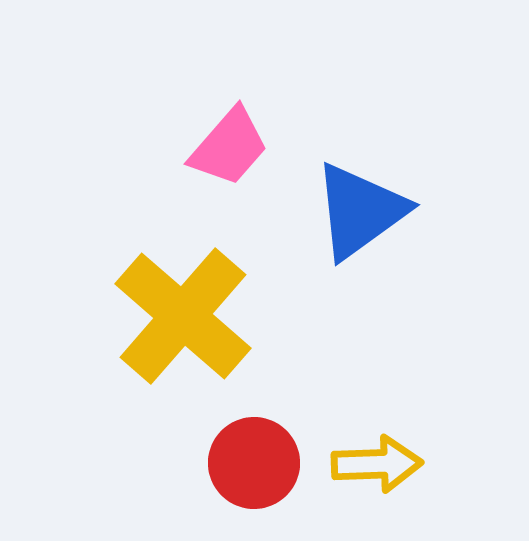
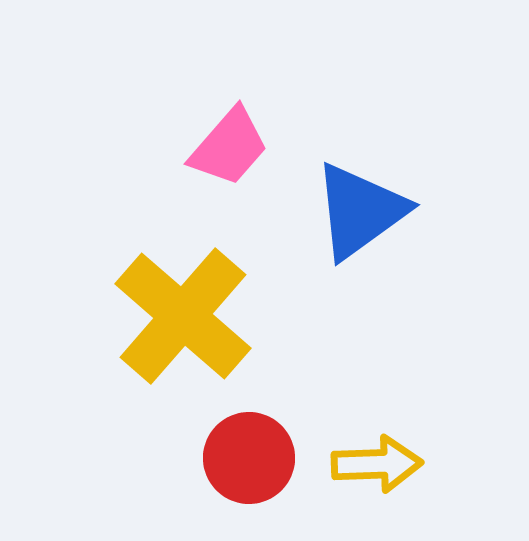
red circle: moved 5 px left, 5 px up
